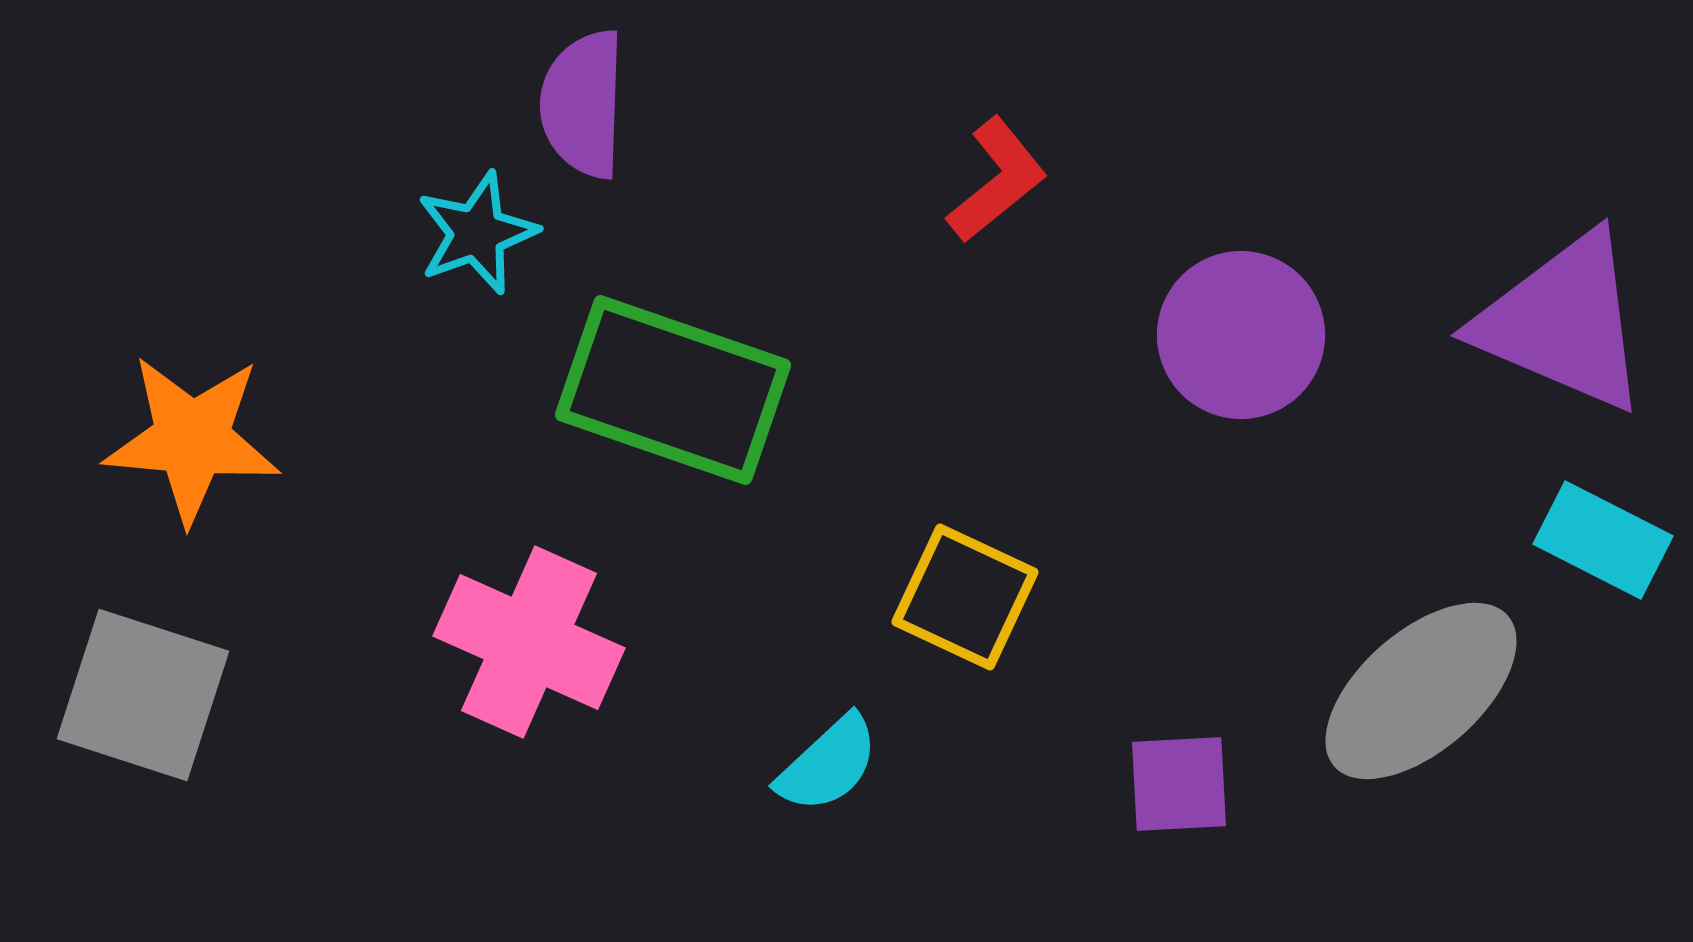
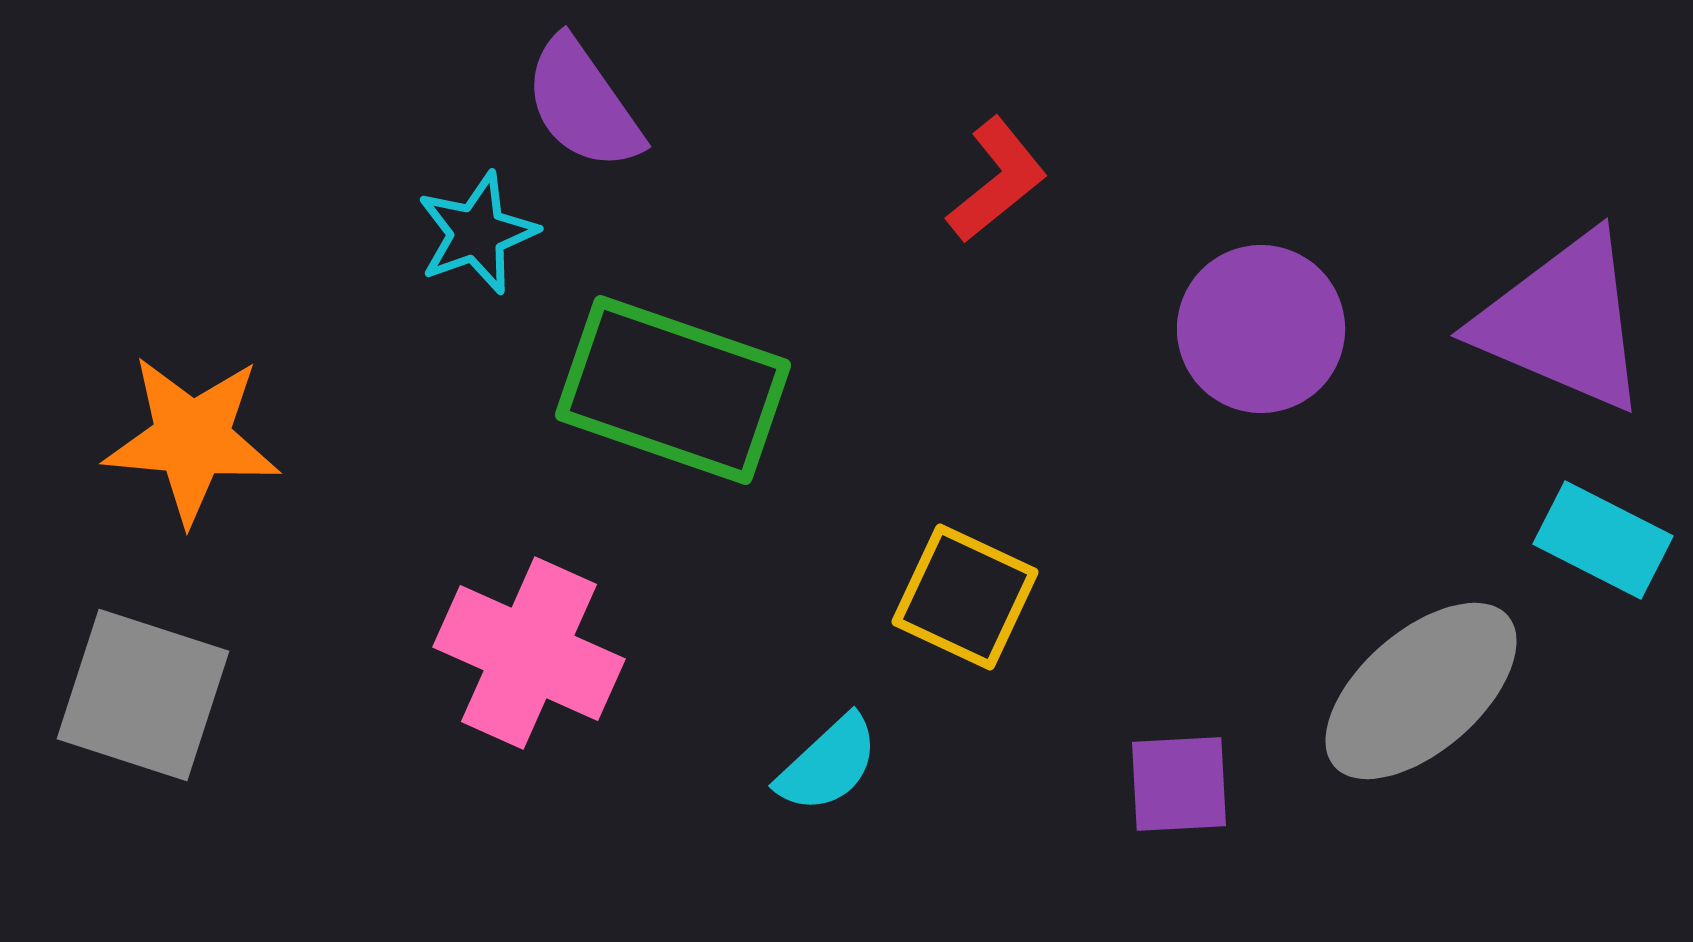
purple semicircle: rotated 37 degrees counterclockwise
purple circle: moved 20 px right, 6 px up
pink cross: moved 11 px down
